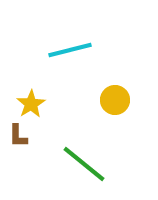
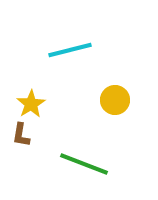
brown L-shape: moved 3 px right, 1 px up; rotated 10 degrees clockwise
green line: rotated 18 degrees counterclockwise
